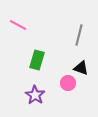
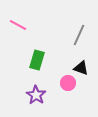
gray line: rotated 10 degrees clockwise
purple star: moved 1 px right
